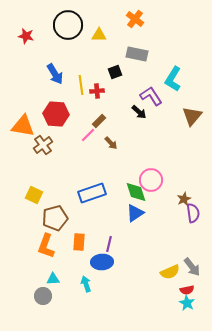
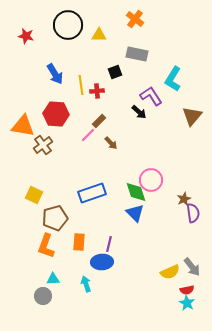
blue triangle: rotated 42 degrees counterclockwise
